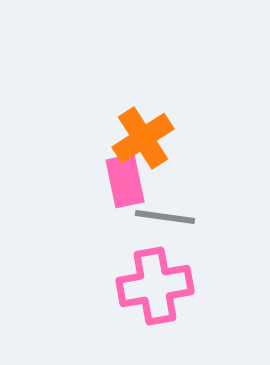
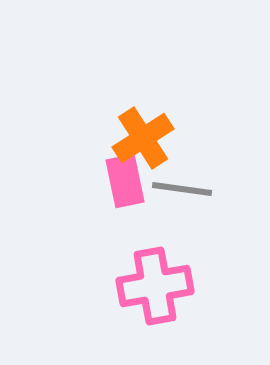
gray line: moved 17 px right, 28 px up
